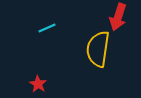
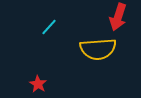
cyan line: moved 2 px right, 1 px up; rotated 24 degrees counterclockwise
yellow semicircle: rotated 102 degrees counterclockwise
